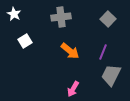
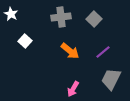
white star: moved 3 px left
gray square: moved 14 px left
white square: rotated 16 degrees counterclockwise
purple line: rotated 28 degrees clockwise
gray trapezoid: moved 4 px down
